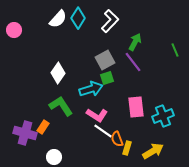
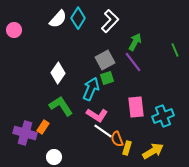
cyan arrow: rotated 50 degrees counterclockwise
